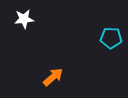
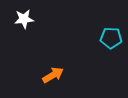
orange arrow: moved 2 px up; rotated 10 degrees clockwise
